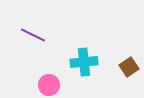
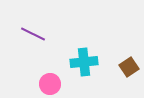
purple line: moved 1 px up
pink circle: moved 1 px right, 1 px up
